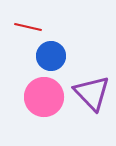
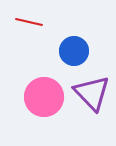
red line: moved 1 px right, 5 px up
blue circle: moved 23 px right, 5 px up
